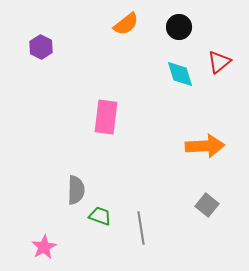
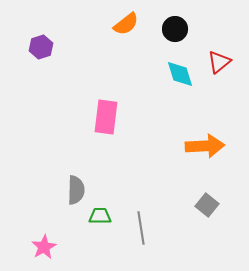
black circle: moved 4 px left, 2 px down
purple hexagon: rotated 15 degrees clockwise
green trapezoid: rotated 20 degrees counterclockwise
